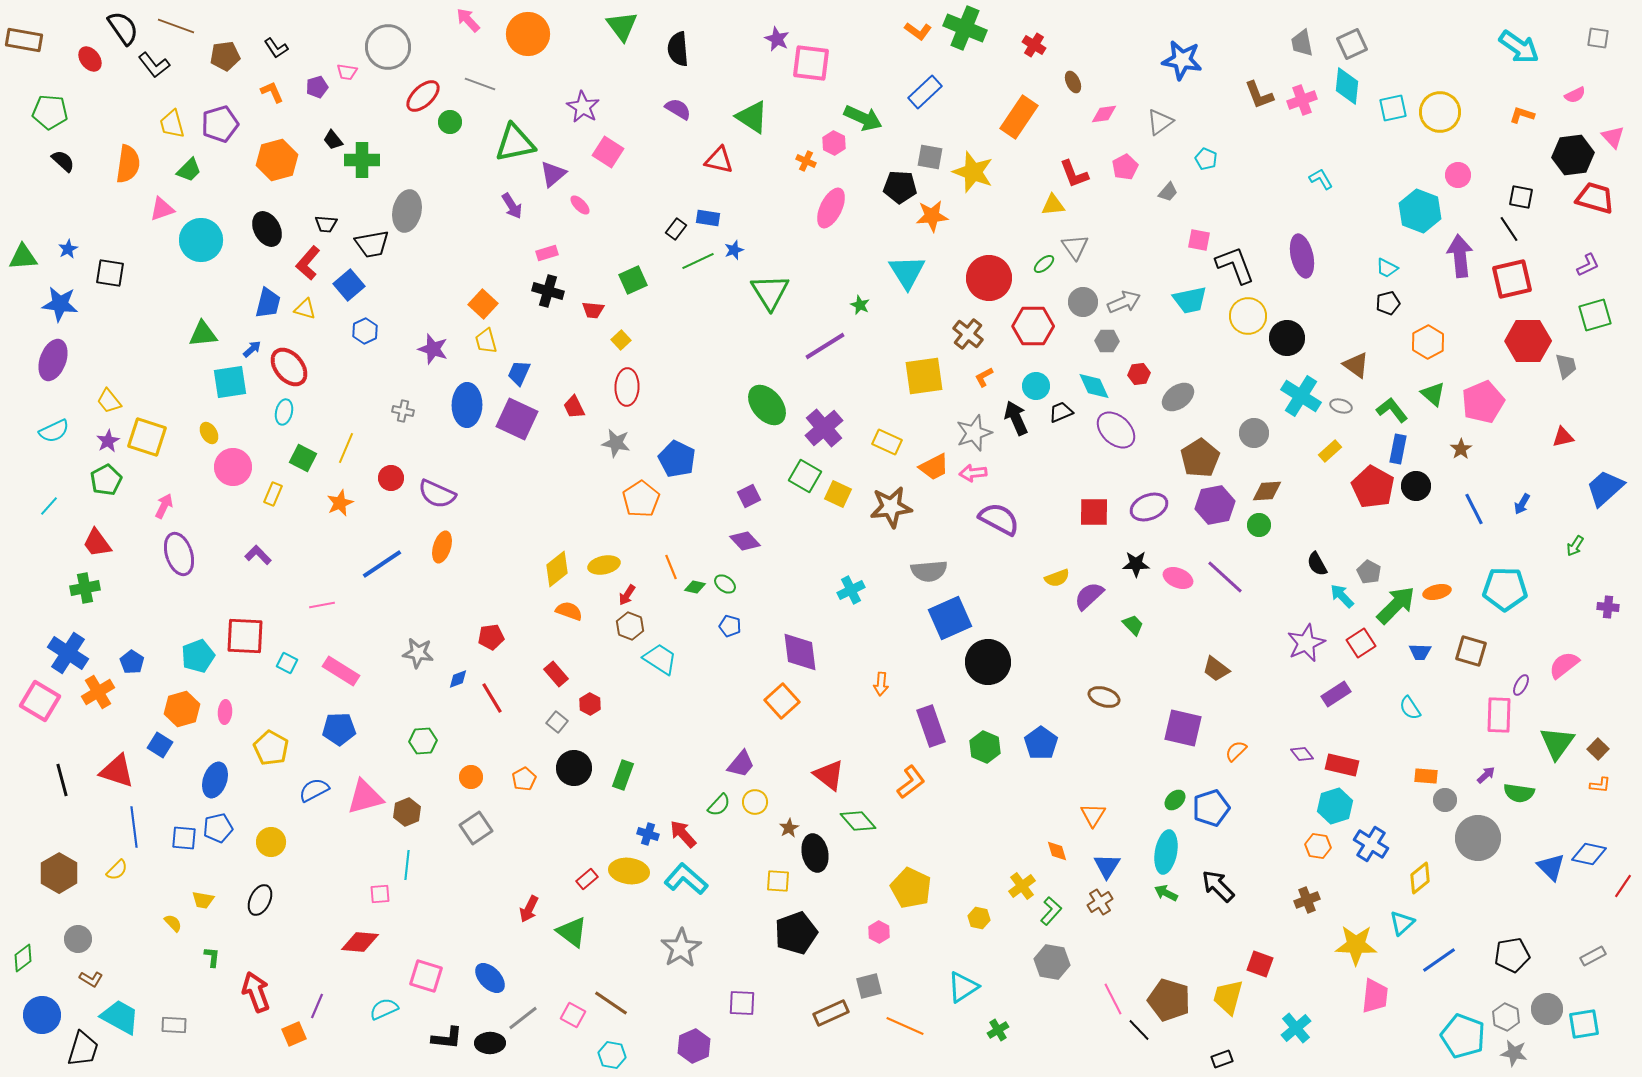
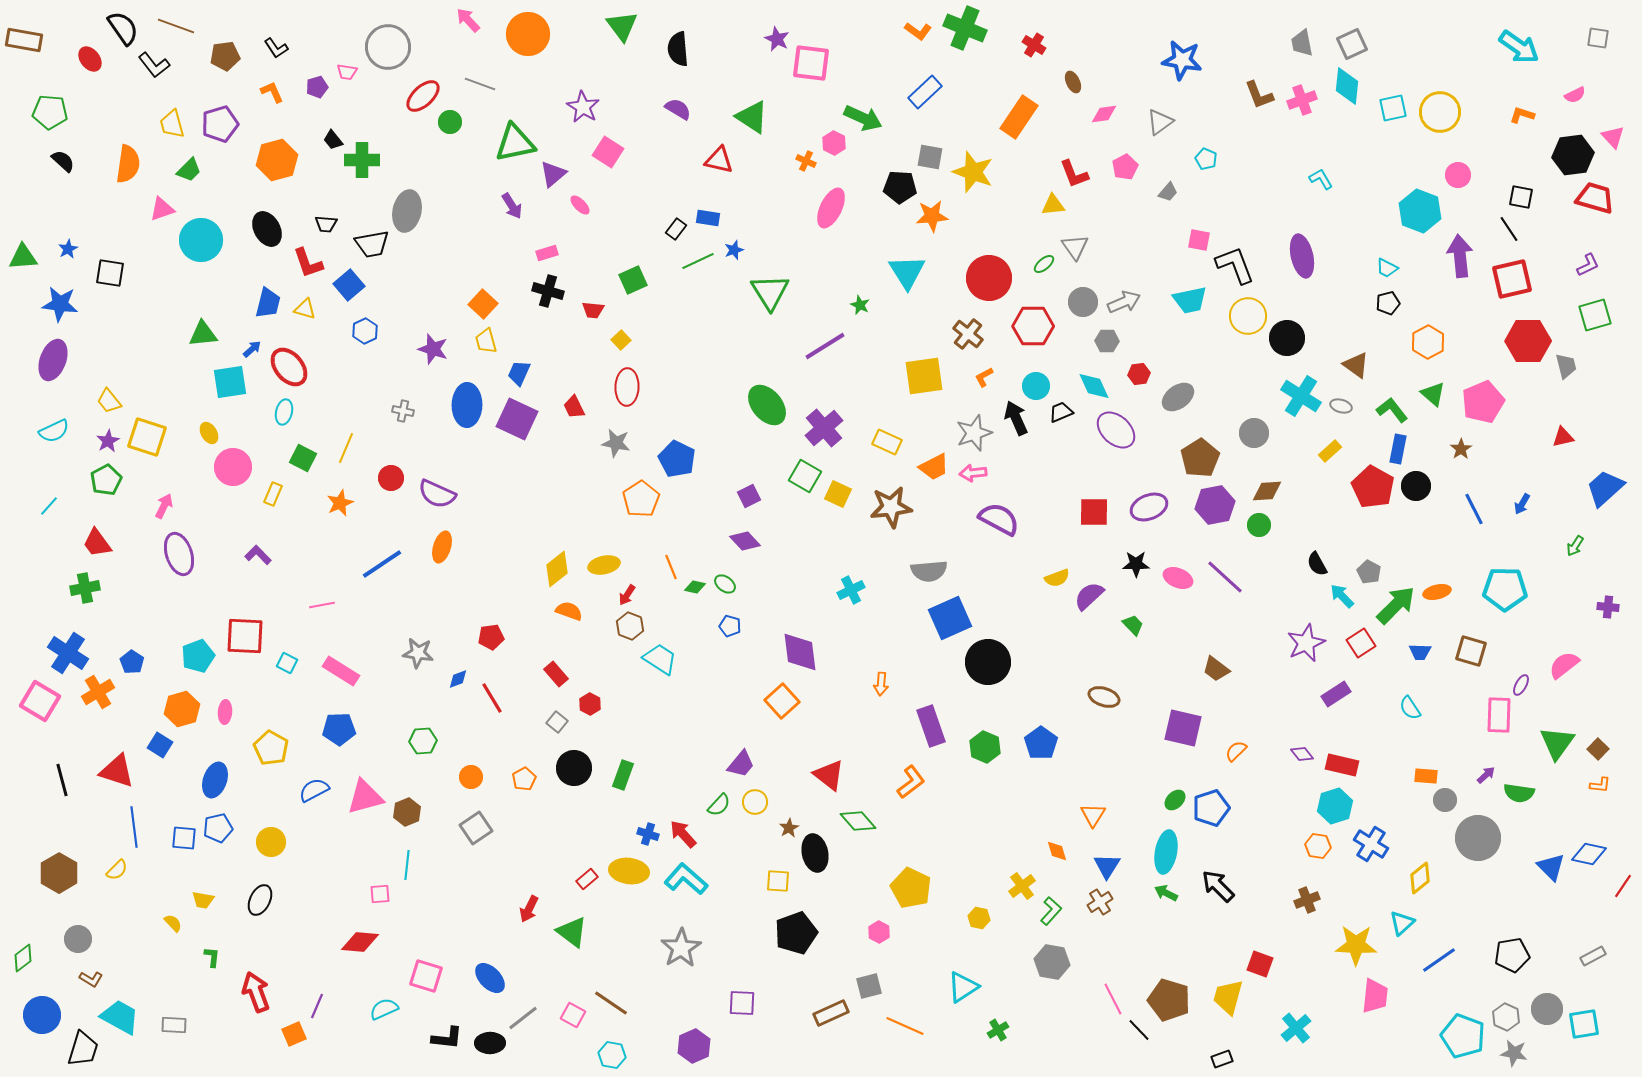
red L-shape at (308, 263): rotated 60 degrees counterclockwise
